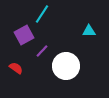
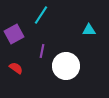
cyan line: moved 1 px left, 1 px down
cyan triangle: moved 1 px up
purple square: moved 10 px left, 1 px up
purple line: rotated 32 degrees counterclockwise
